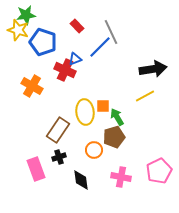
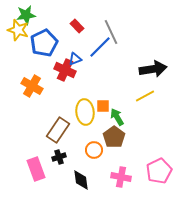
blue pentagon: moved 1 px right, 1 px down; rotated 28 degrees clockwise
brown pentagon: rotated 20 degrees counterclockwise
